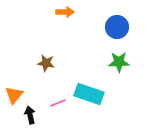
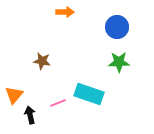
brown star: moved 4 px left, 2 px up
